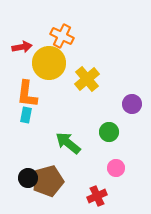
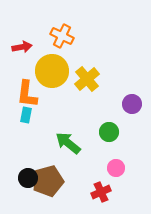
yellow circle: moved 3 px right, 8 px down
red cross: moved 4 px right, 4 px up
